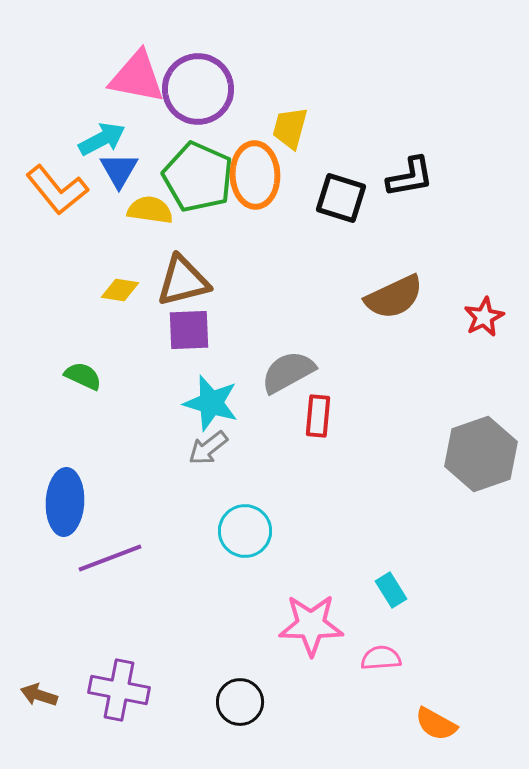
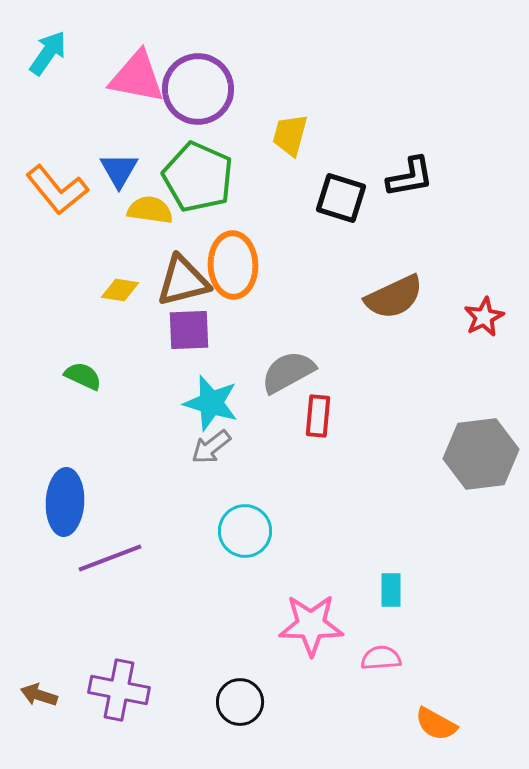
yellow trapezoid: moved 7 px down
cyan arrow: moved 54 px left, 86 px up; rotated 27 degrees counterclockwise
orange ellipse: moved 22 px left, 90 px down
gray arrow: moved 3 px right, 1 px up
gray hexagon: rotated 12 degrees clockwise
cyan rectangle: rotated 32 degrees clockwise
